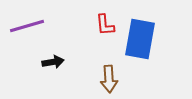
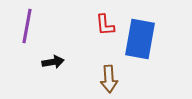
purple line: rotated 64 degrees counterclockwise
